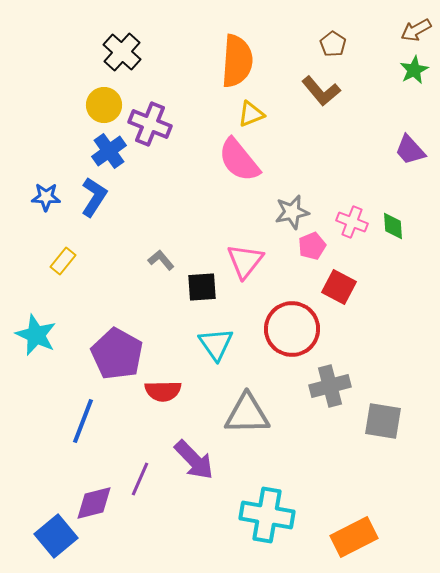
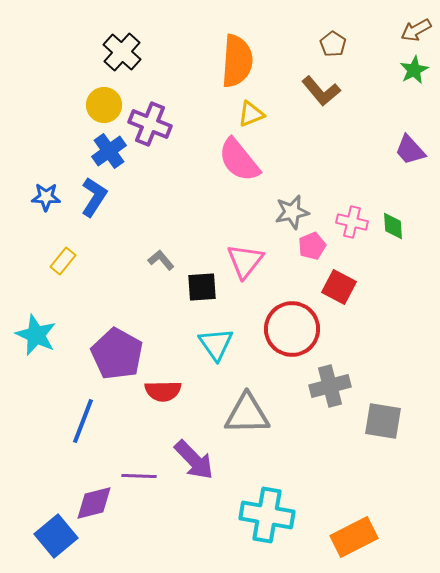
pink cross: rotated 8 degrees counterclockwise
purple line: moved 1 px left, 3 px up; rotated 68 degrees clockwise
